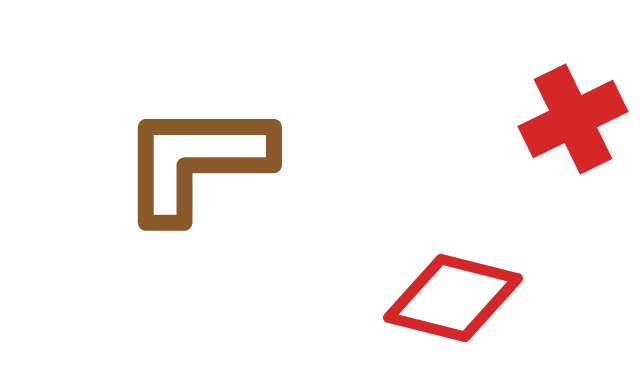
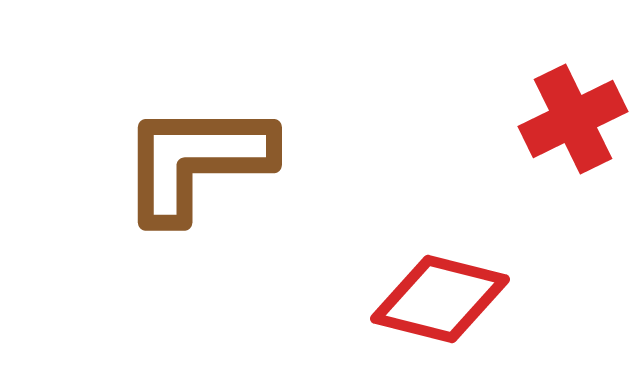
red diamond: moved 13 px left, 1 px down
